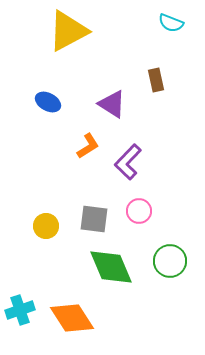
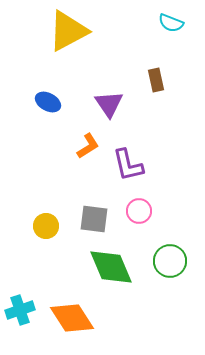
purple triangle: moved 3 px left; rotated 24 degrees clockwise
purple L-shape: moved 3 px down; rotated 57 degrees counterclockwise
